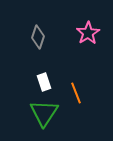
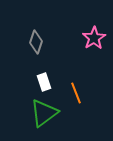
pink star: moved 6 px right, 5 px down
gray diamond: moved 2 px left, 5 px down
green triangle: rotated 20 degrees clockwise
